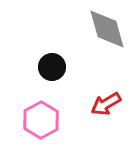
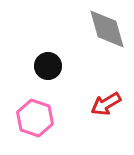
black circle: moved 4 px left, 1 px up
pink hexagon: moved 6 px left, 2 px up; rotated 12 degrees counterclockwise
